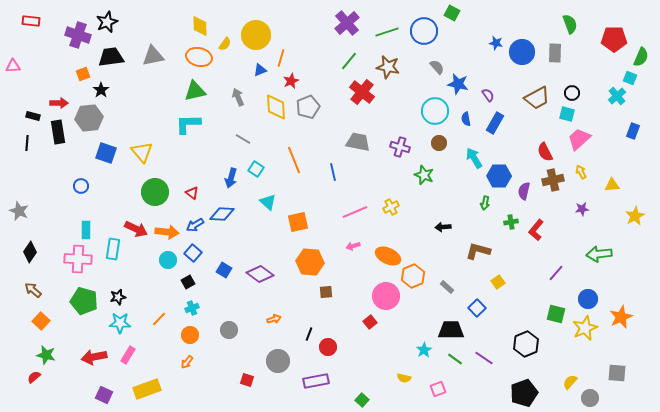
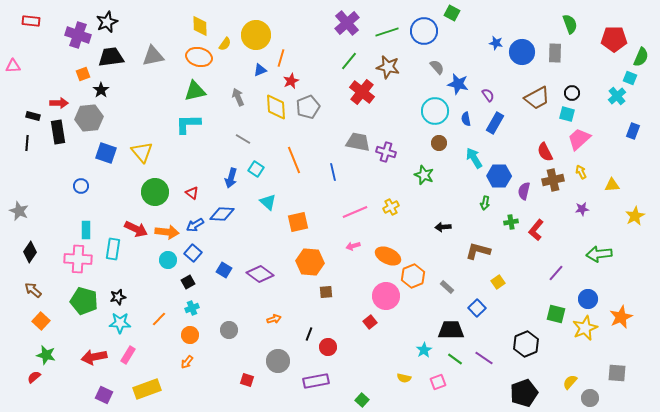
purple cross at (400, 147): moved 14 px left, 5 px down
pink square at (438, 389): moved 7 px up
